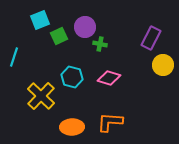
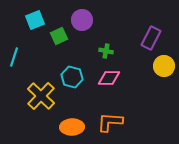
cyan square: moved 5 px left
purple circle: moved 3 px left, 7 px up
green cross: moved 6 px right, 7 px down
yellow circle: moved 1 px right, 1 px down
pink diamond: rotated 15 degrees counterclockwise
